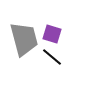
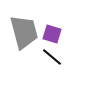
gray trapezoid: moved 7 px up
